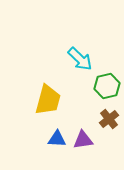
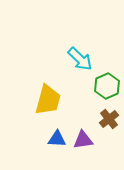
green hexagon: rotated 10 degrees counterclockwise
